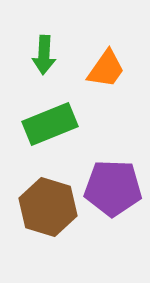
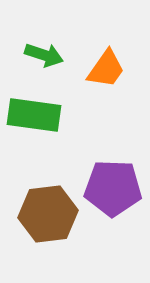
green arrow: rotated 75 degrees counterclockwise
green rectangle: moved 16 px left, 9 px up; rotated 30 degrees clockwise
brown hexagon: moved 7 px down; rotated 24 degrees counterclockwise
